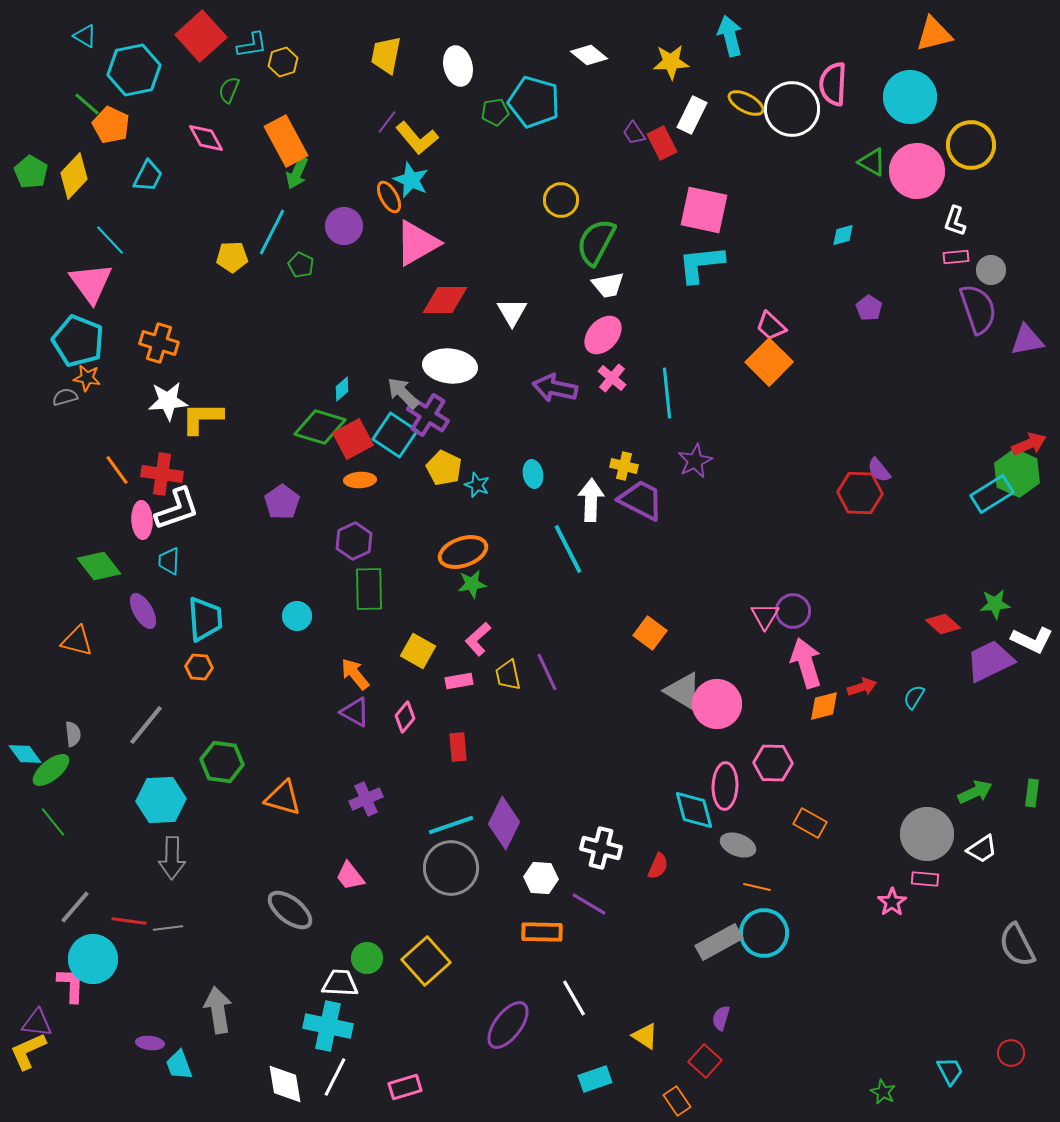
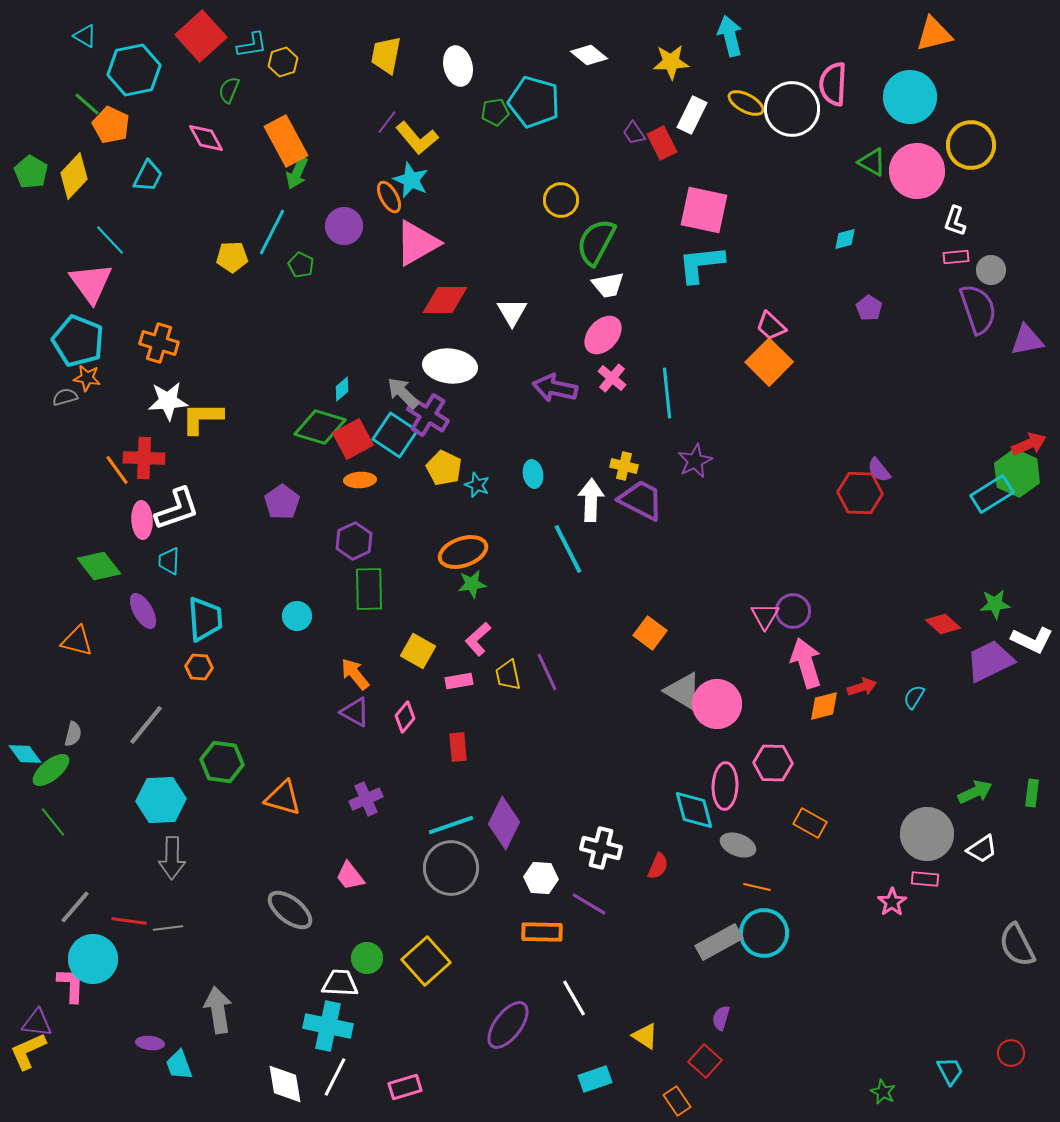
cyan diamond at (843, 235): moved 2 px right, 4 px down
red cross at (162, 474): moved 18 px left, 16 px up; rotated 6 degrees counterclockwise
gray semicircle at (73, 734): rotated 20 degrees clockwise
